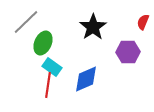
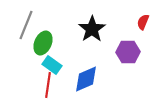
gray line: moved 3 px down; rotated 24 degrees counterclockwise
black star: moved 1 px left, 2 px down
cyan rectangle: moved 2 px up
